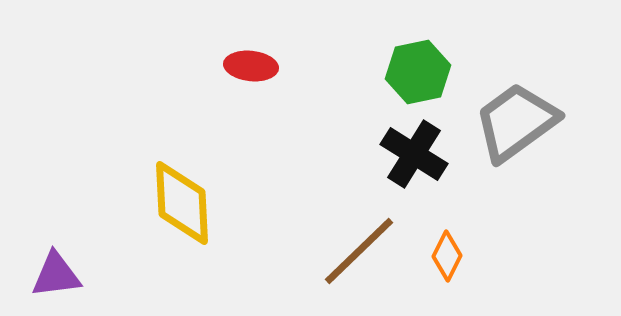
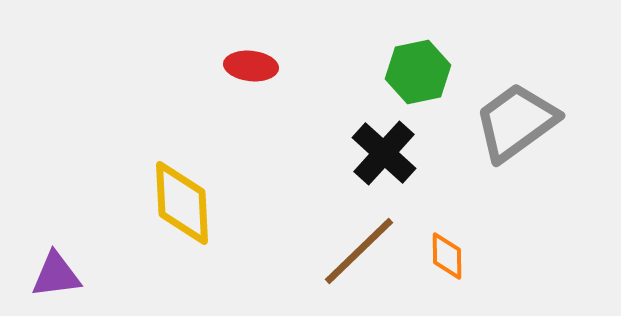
black cross: moved 30 px left, 1 px up; rotated 10 degrees clockwise
orange diamond: rotated 27 degrees counterclockwise
